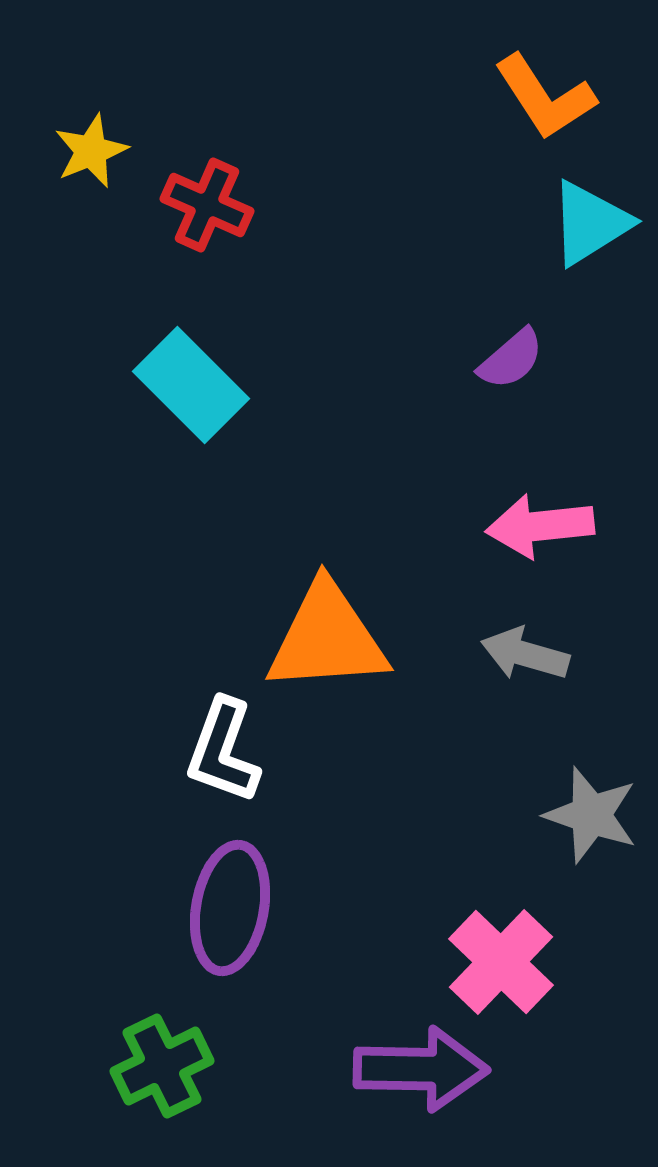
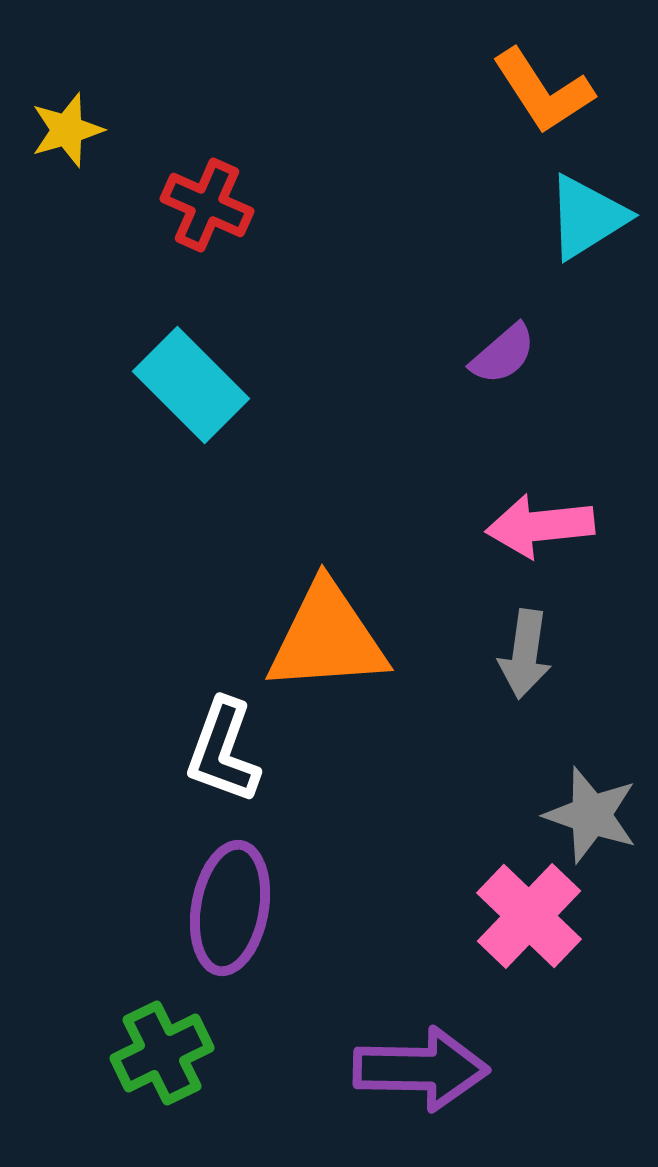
orange L-shape: moved 2 px left, 6 px up
yellow star: moved 24 px left, 21 px up; rotated 6 degrees clockwise
cyan triangle: moved 3 px left, 6 px up
purple semicircle: moved 8 px left, 5 px up
gray arrow: rotated 98 degrees counterclockwise
pink cross: moved 28 px right, 46 px up
green cross: moved 13 px up
